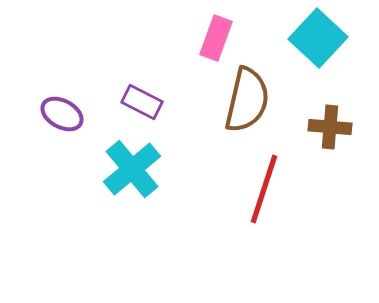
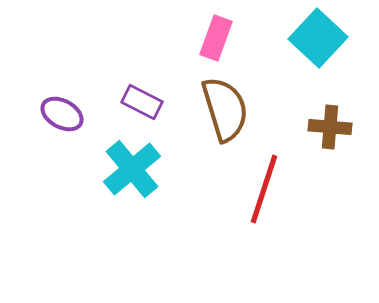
brown semicircle: moved 22 px left, 9 px down; rotated 30 degrees counterclockwise
